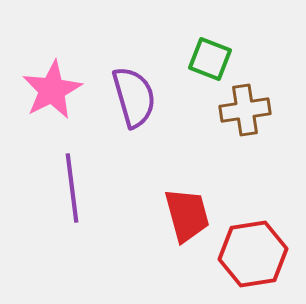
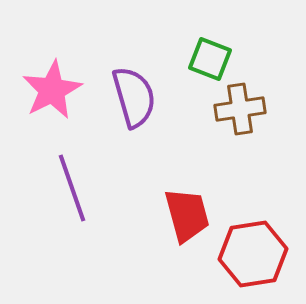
brown cross: moved 5 px left, 1 px up
purple line: rotated 12 degrees counterclockwise
